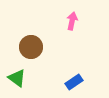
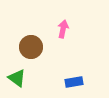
pink arrow: moved 9 px left, 8 px down
blue rectangle: rotated 24 degrees clockwise
